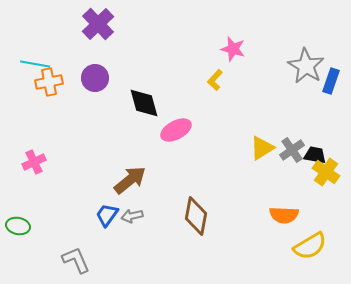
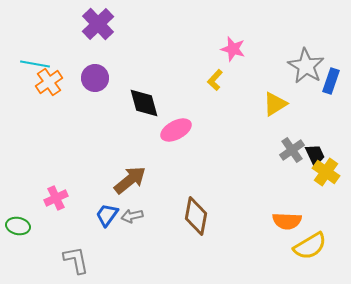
orange cross: rotated 24 degrees counterclockwise
yellow triangle: moved 13 px right, 44 px up
black trapezoid: rotated 55 degrees clockwise
pink cross: moved 22 px right, 36 px down
orange semicircle: moved 3 px right, 6 px down
gray L-shape: rotated 12 degrees clockwise
